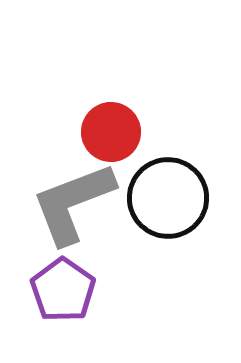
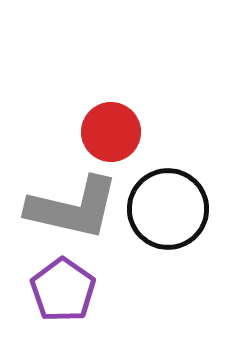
black circle: moved 11 px down
gray L-shape: moved 5 px down; rotated 146 degrees counterclockwise
